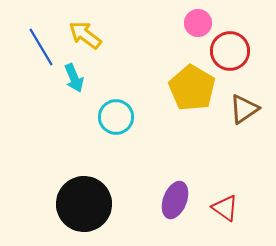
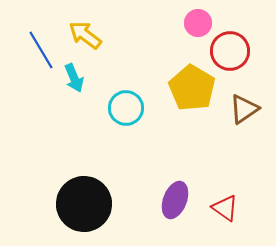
blue line: moved 3 px down
cyan circle: moved 10 px right, 9 px up
